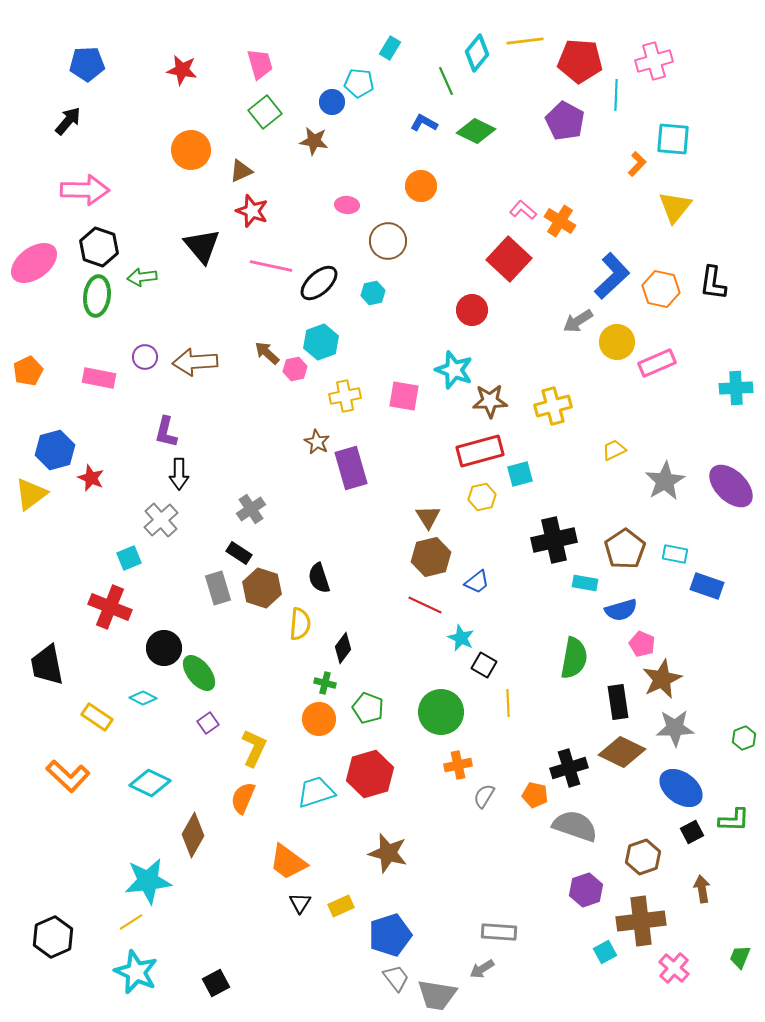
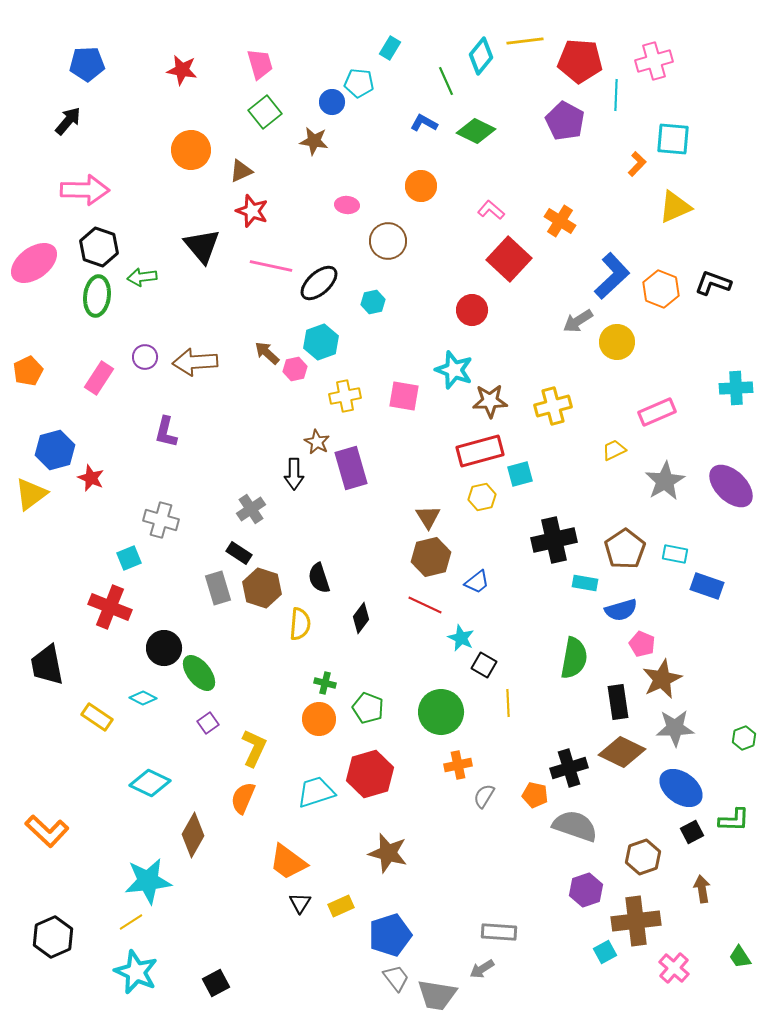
cyan diamond at (477, 53): moved 4 px right, 3 px down
yellow triangle at (675, 207): rotated 27 degrees clockwise
pink L-shape at (523, 210): moved 32 px left
black L-shape at (713, 283): rotated 102 degrees clockwise
orange hexagon at (661, 289): rotated 9 degrees clockwise
cyan hexagon at (373, 293): moved 9 px down
pink rectangle at (657, 363): moved 49 px down
pink rectangle at (99, 378): rotated 68 degrees counterclockwise
black arrow at (179, 474): moved 115 px right
gray cross at (161, 520): rotated 32 degrees counterclockwise
black diamond at (343, 648): moved 18 px right, 30 px up
orange L-shape at (68, 776): moved 21 px left, 55 px down
brown cross at (641, 921): moved 5 px left
green trapezoid at (740, 957): rotated 55 degrees counterclockwise
